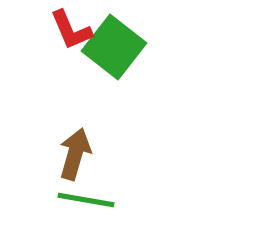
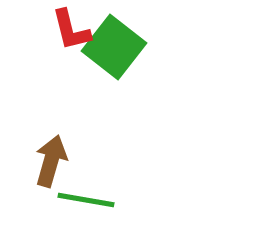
red L-shape: rotated 9 degrees clockwise
brown arrow: moved 24 px left, 7 px down
